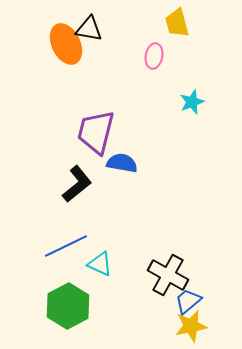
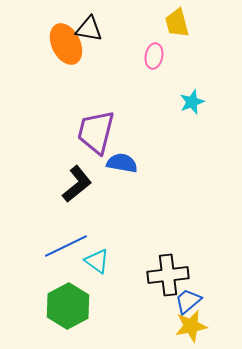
cyan triangle: moved 3 px left, 3 px up; rotated 12 degrees clockwise
black cross: rotated 36 degrees counterclockwise
